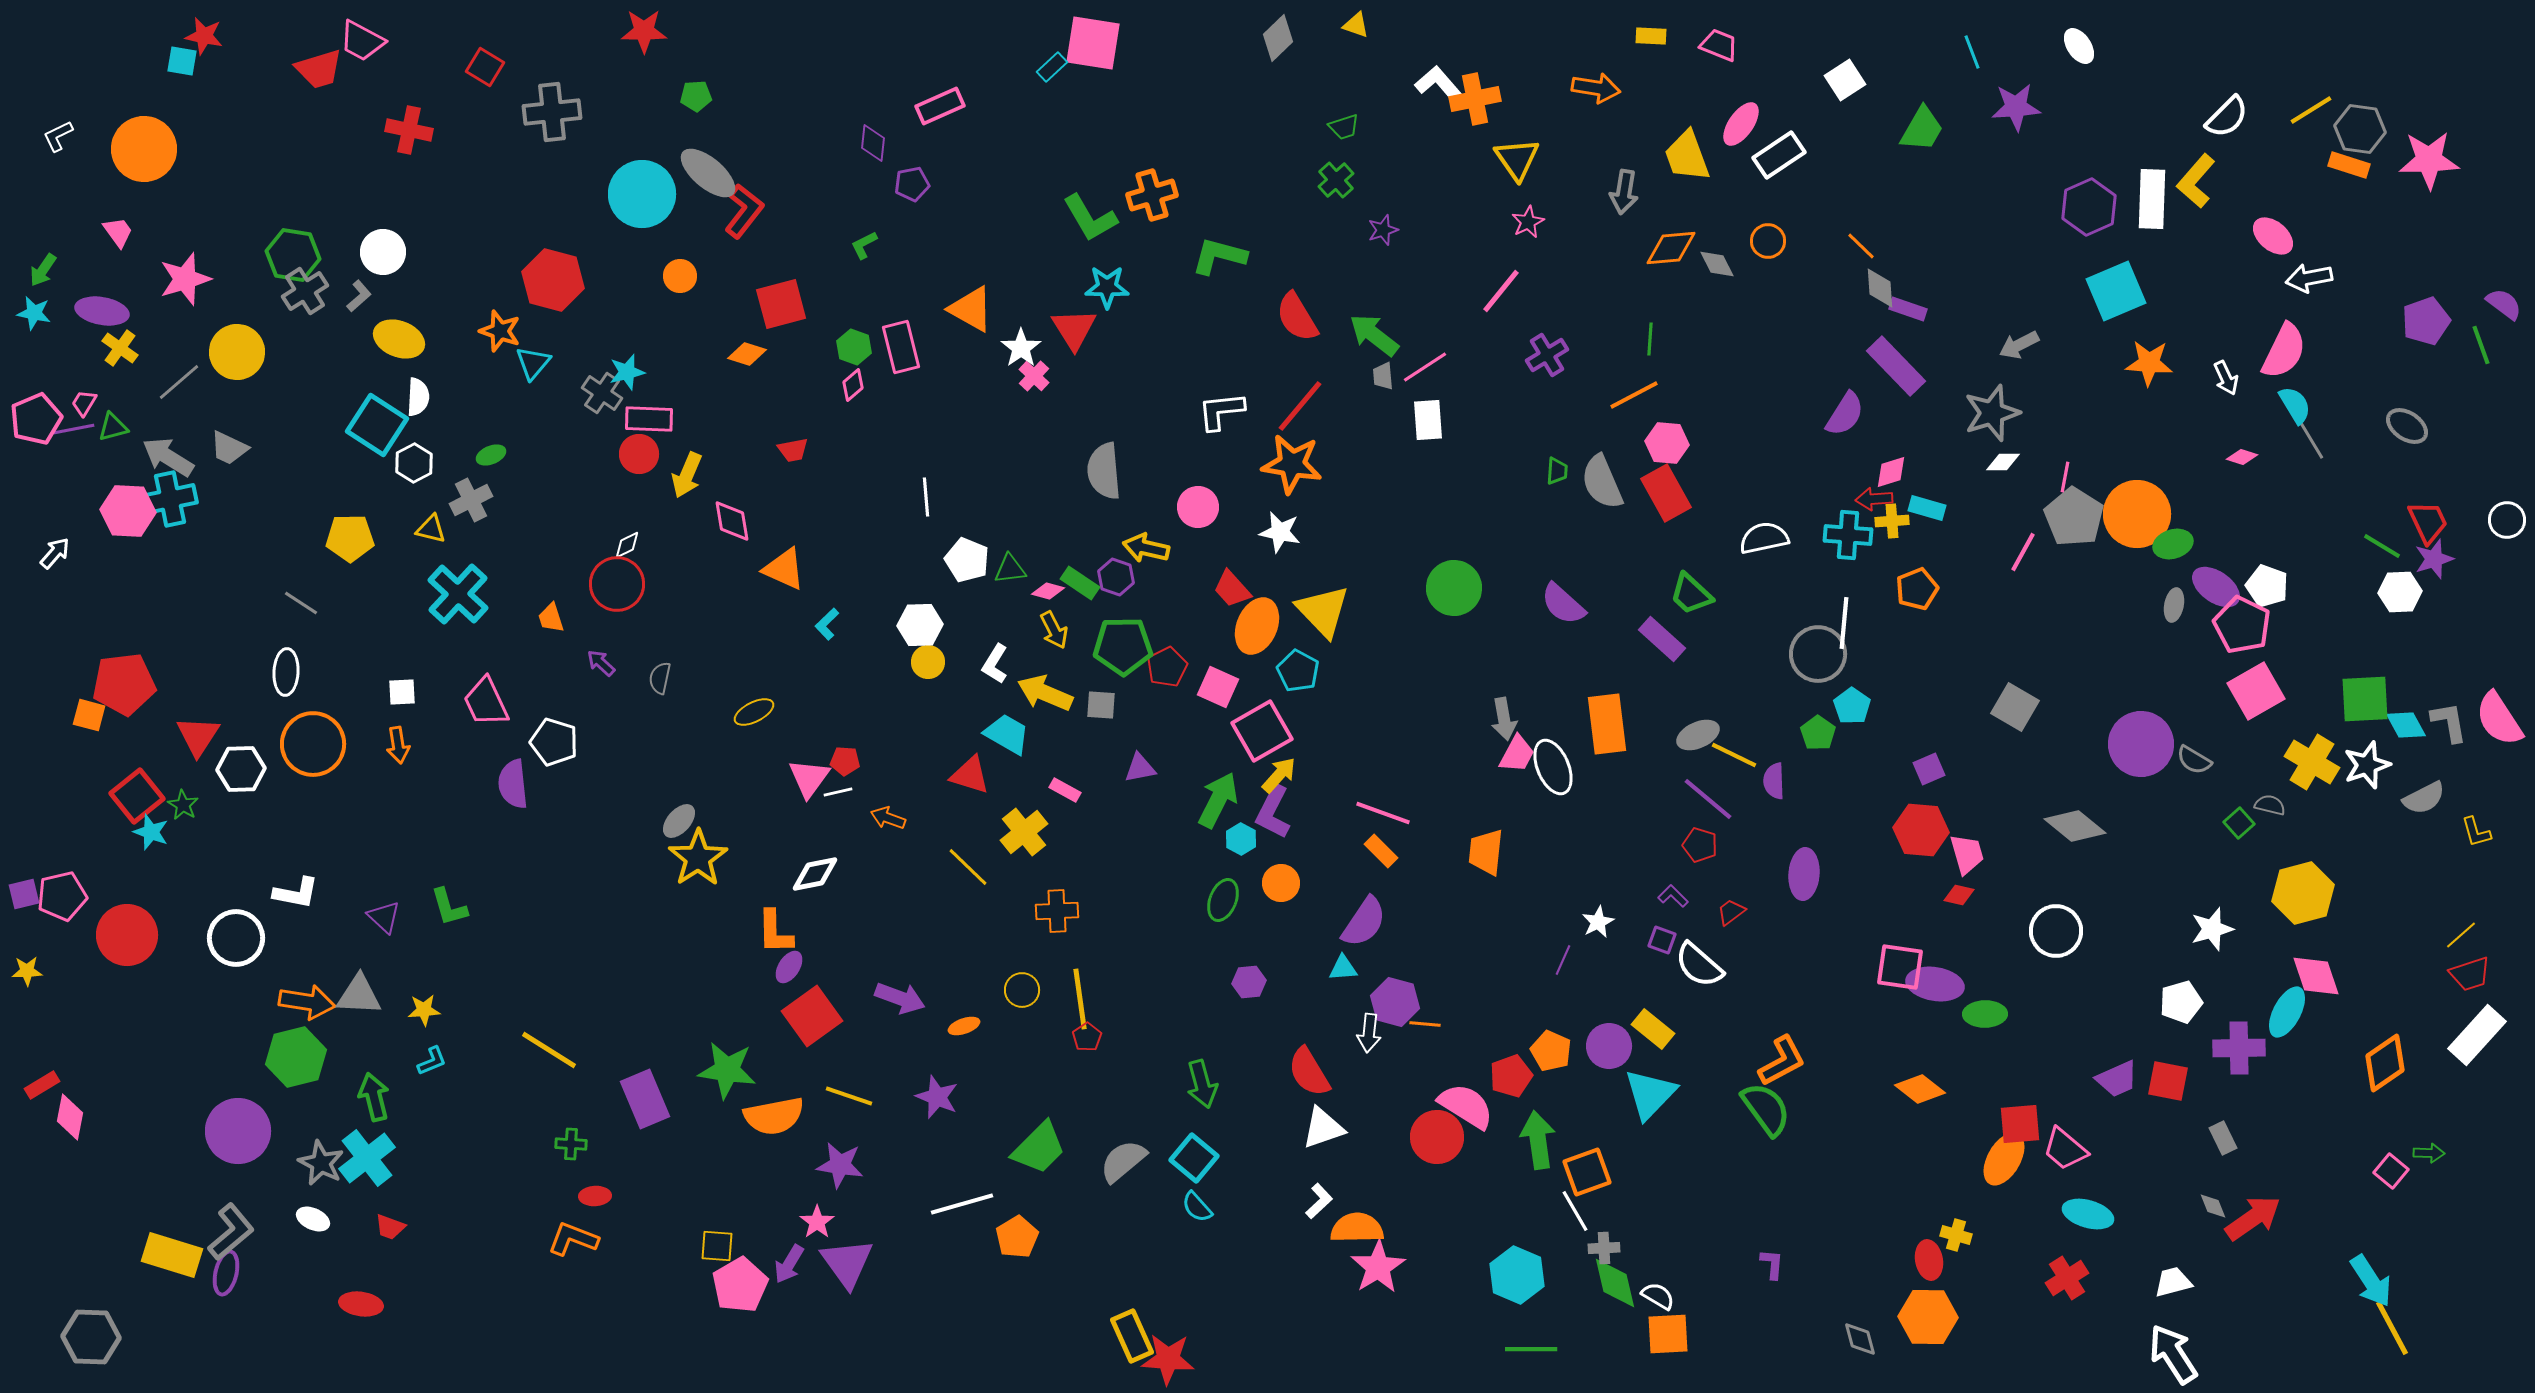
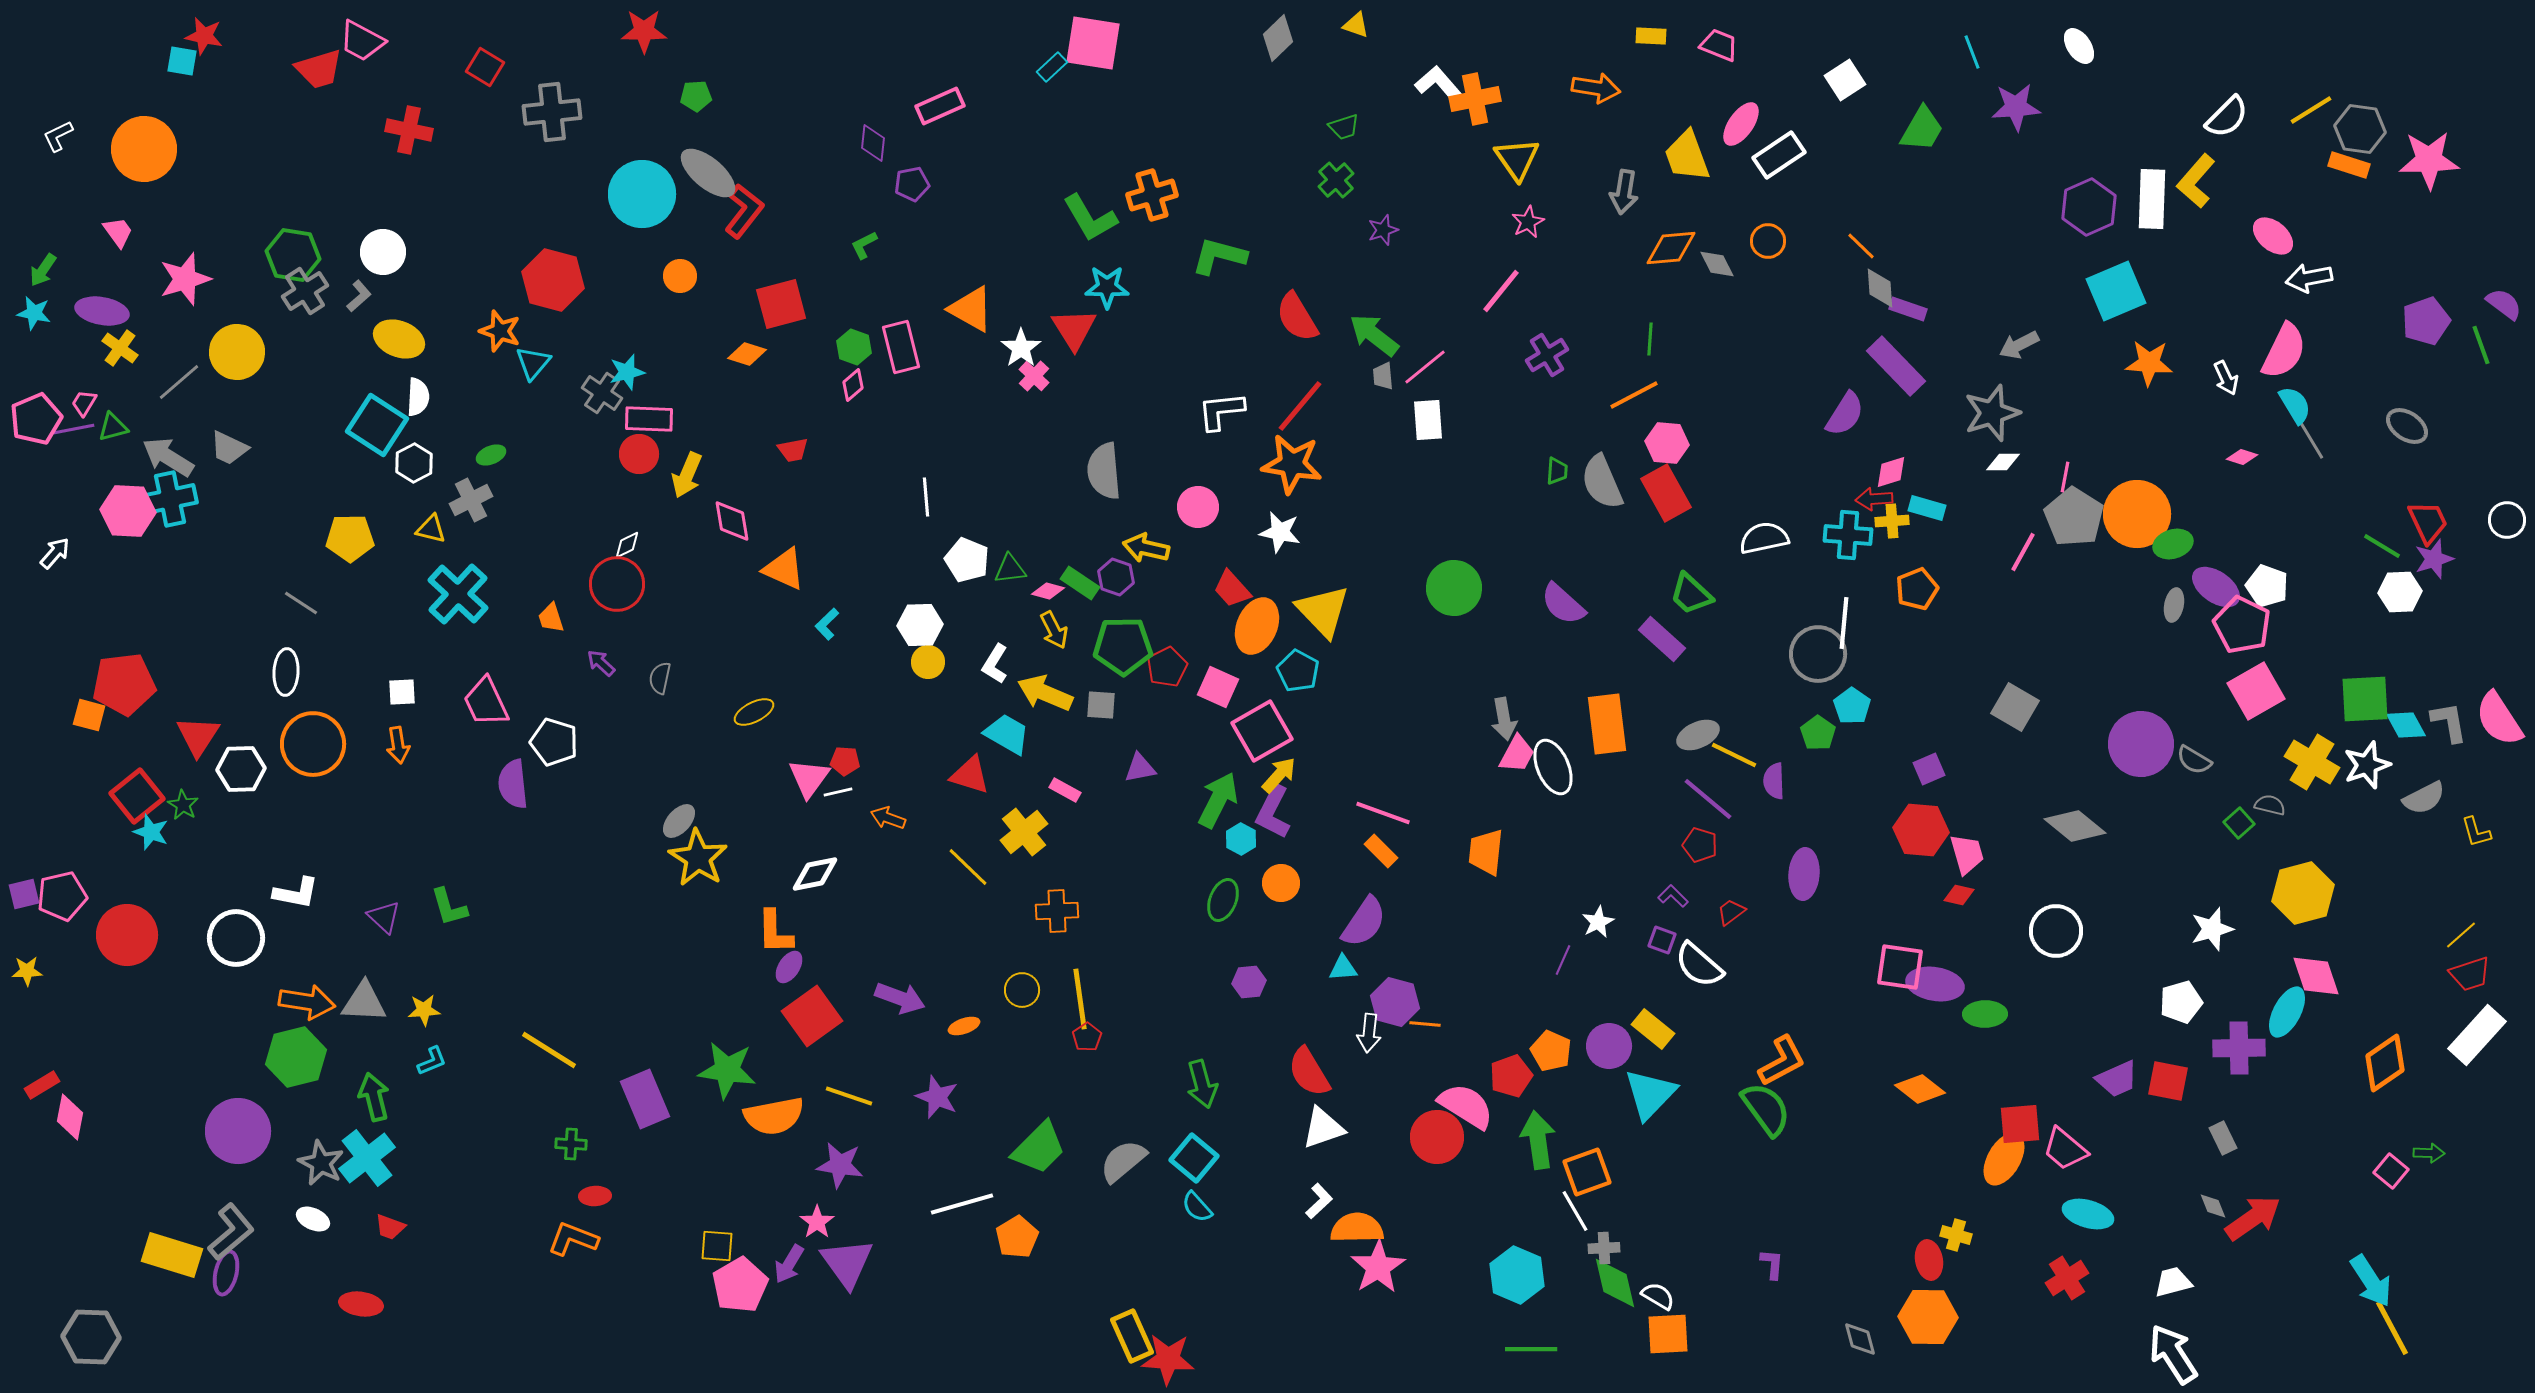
pink line at (1425, 367): rotated 6 degrees counterclockwise
yellow star at (698, 858): rotated 6 degrees counterclockwise
gray triangle at (359, 995): moved 5 px right, 7 px down
